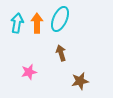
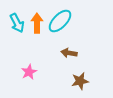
cyan ellipse: moved 2 px down; rotated 20 degrees clockwise
cyan arrow: rotated 144 degrees clockwise
brown arrow: moved 8 px right; rotated 63 degrees counterclockwise
pink star: rotated 14 degrees counterclockwise
